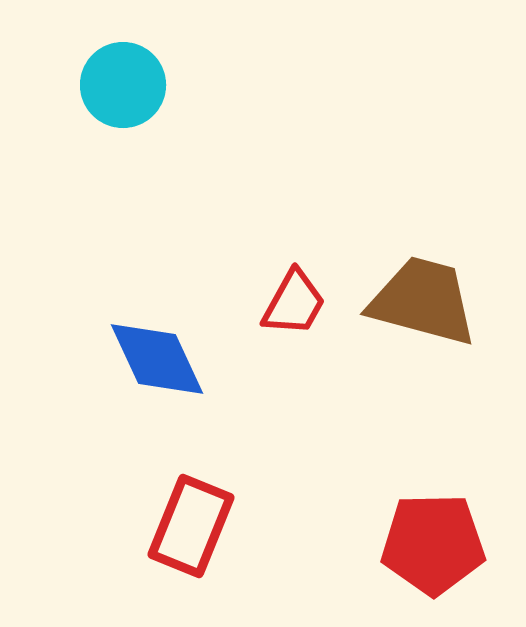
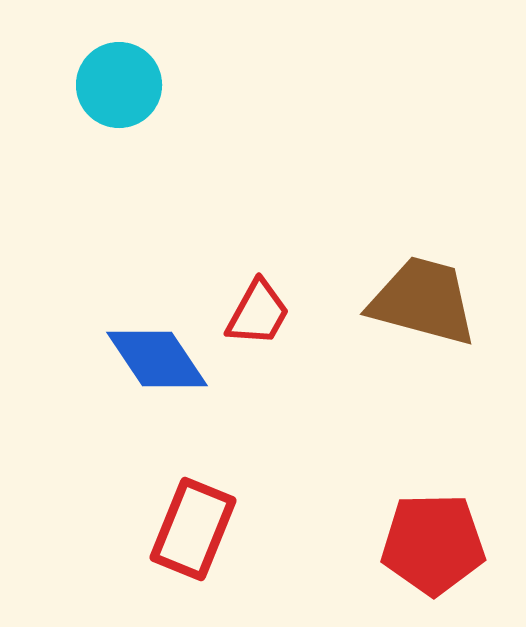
cyan circle: moved 4 px left
red trapezoid: moved 36 px left, 10 px down
blue diamond: rotated 9 degrees counterclockwise
red rectangle: moved 2 px right, 3 px down
